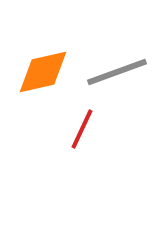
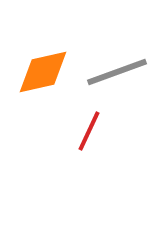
red line: moved 7 px right, 2 px down
